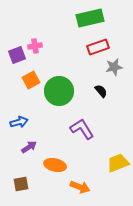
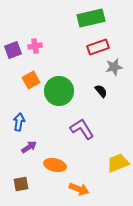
green rectangle: moved 1 px right
purple square: moved 4 px left, 5 px up
blue arrow: rotated 66 degrees counterclockwise
orange arrow: moved 1 px left, 2 px down
